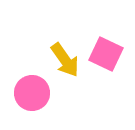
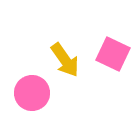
pink square: moved 7 px right
